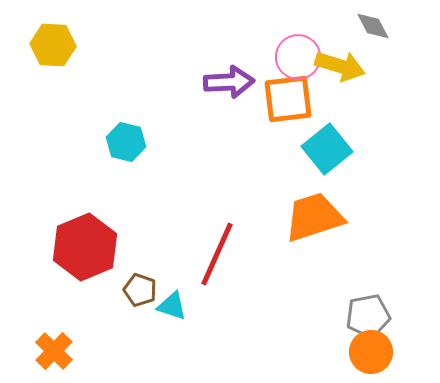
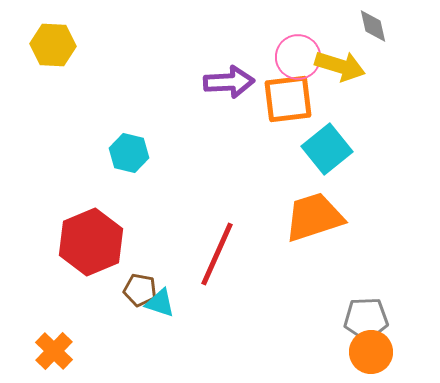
gray diamond: rotated 15 degrees clockwise
cyan hexagon: moved 3 px right, 11 px down
red hexagon: moved 6 px right, 5 px up
brown pentagon: rotated 8 degrees counterclockwise
cyan triangle: moved 12 px left, 3 px up
gray pentagon: moved 2 px left, 3 px down; rotated 9 degrees clockwise
